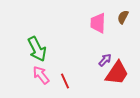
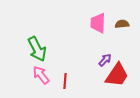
brown semicircle: moved 1 px left, 7 px down; rotated 56 degrees clockwise
red trapezoid: moved 2 px down
red line: rotated 28 degrees clockwise
